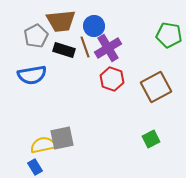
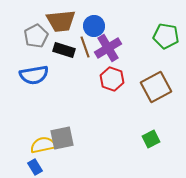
green pentagon: moved 3 px left, 1 px down
blue semicircle: moved 2 px right
